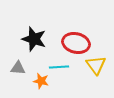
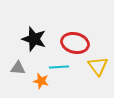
red ellipse: moved 1 px left
yellow triangle: moved 2 px right, 1 px down
